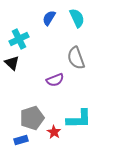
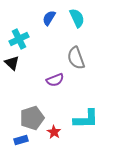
cyan L-shape: moved 7 px right
